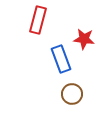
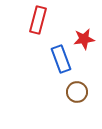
red star: rotated 15 degrees counterclockwise
brown circle: moved 5 px right, 2 px up
